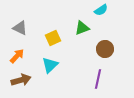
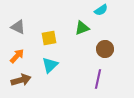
gray triangle: moved 2 px left, 1 px up
yellow square: moved 4 px left; rotated 14 degrees clockwise
